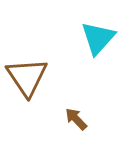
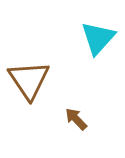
brown triangle: moved 2 px right, 3 px down
